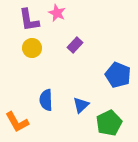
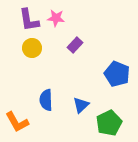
pink star: moved 1 px left, 5 px down; rotated 18 degrees counterclockwise
blue pentagon: moved 1 px left, 1 px up
